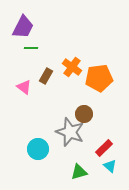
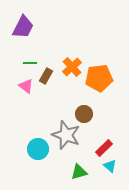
green line: moved 1 px left, 15 px down
orange cross: rotated 12 degrees clockwise
pink triangle: moved 2 px right, 1 px up
gray star: moved 4 px left, 3 px down
